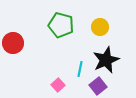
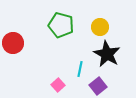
black star: moved 1 px right, 6 px up; rotated 20 degrees counterclockwise
